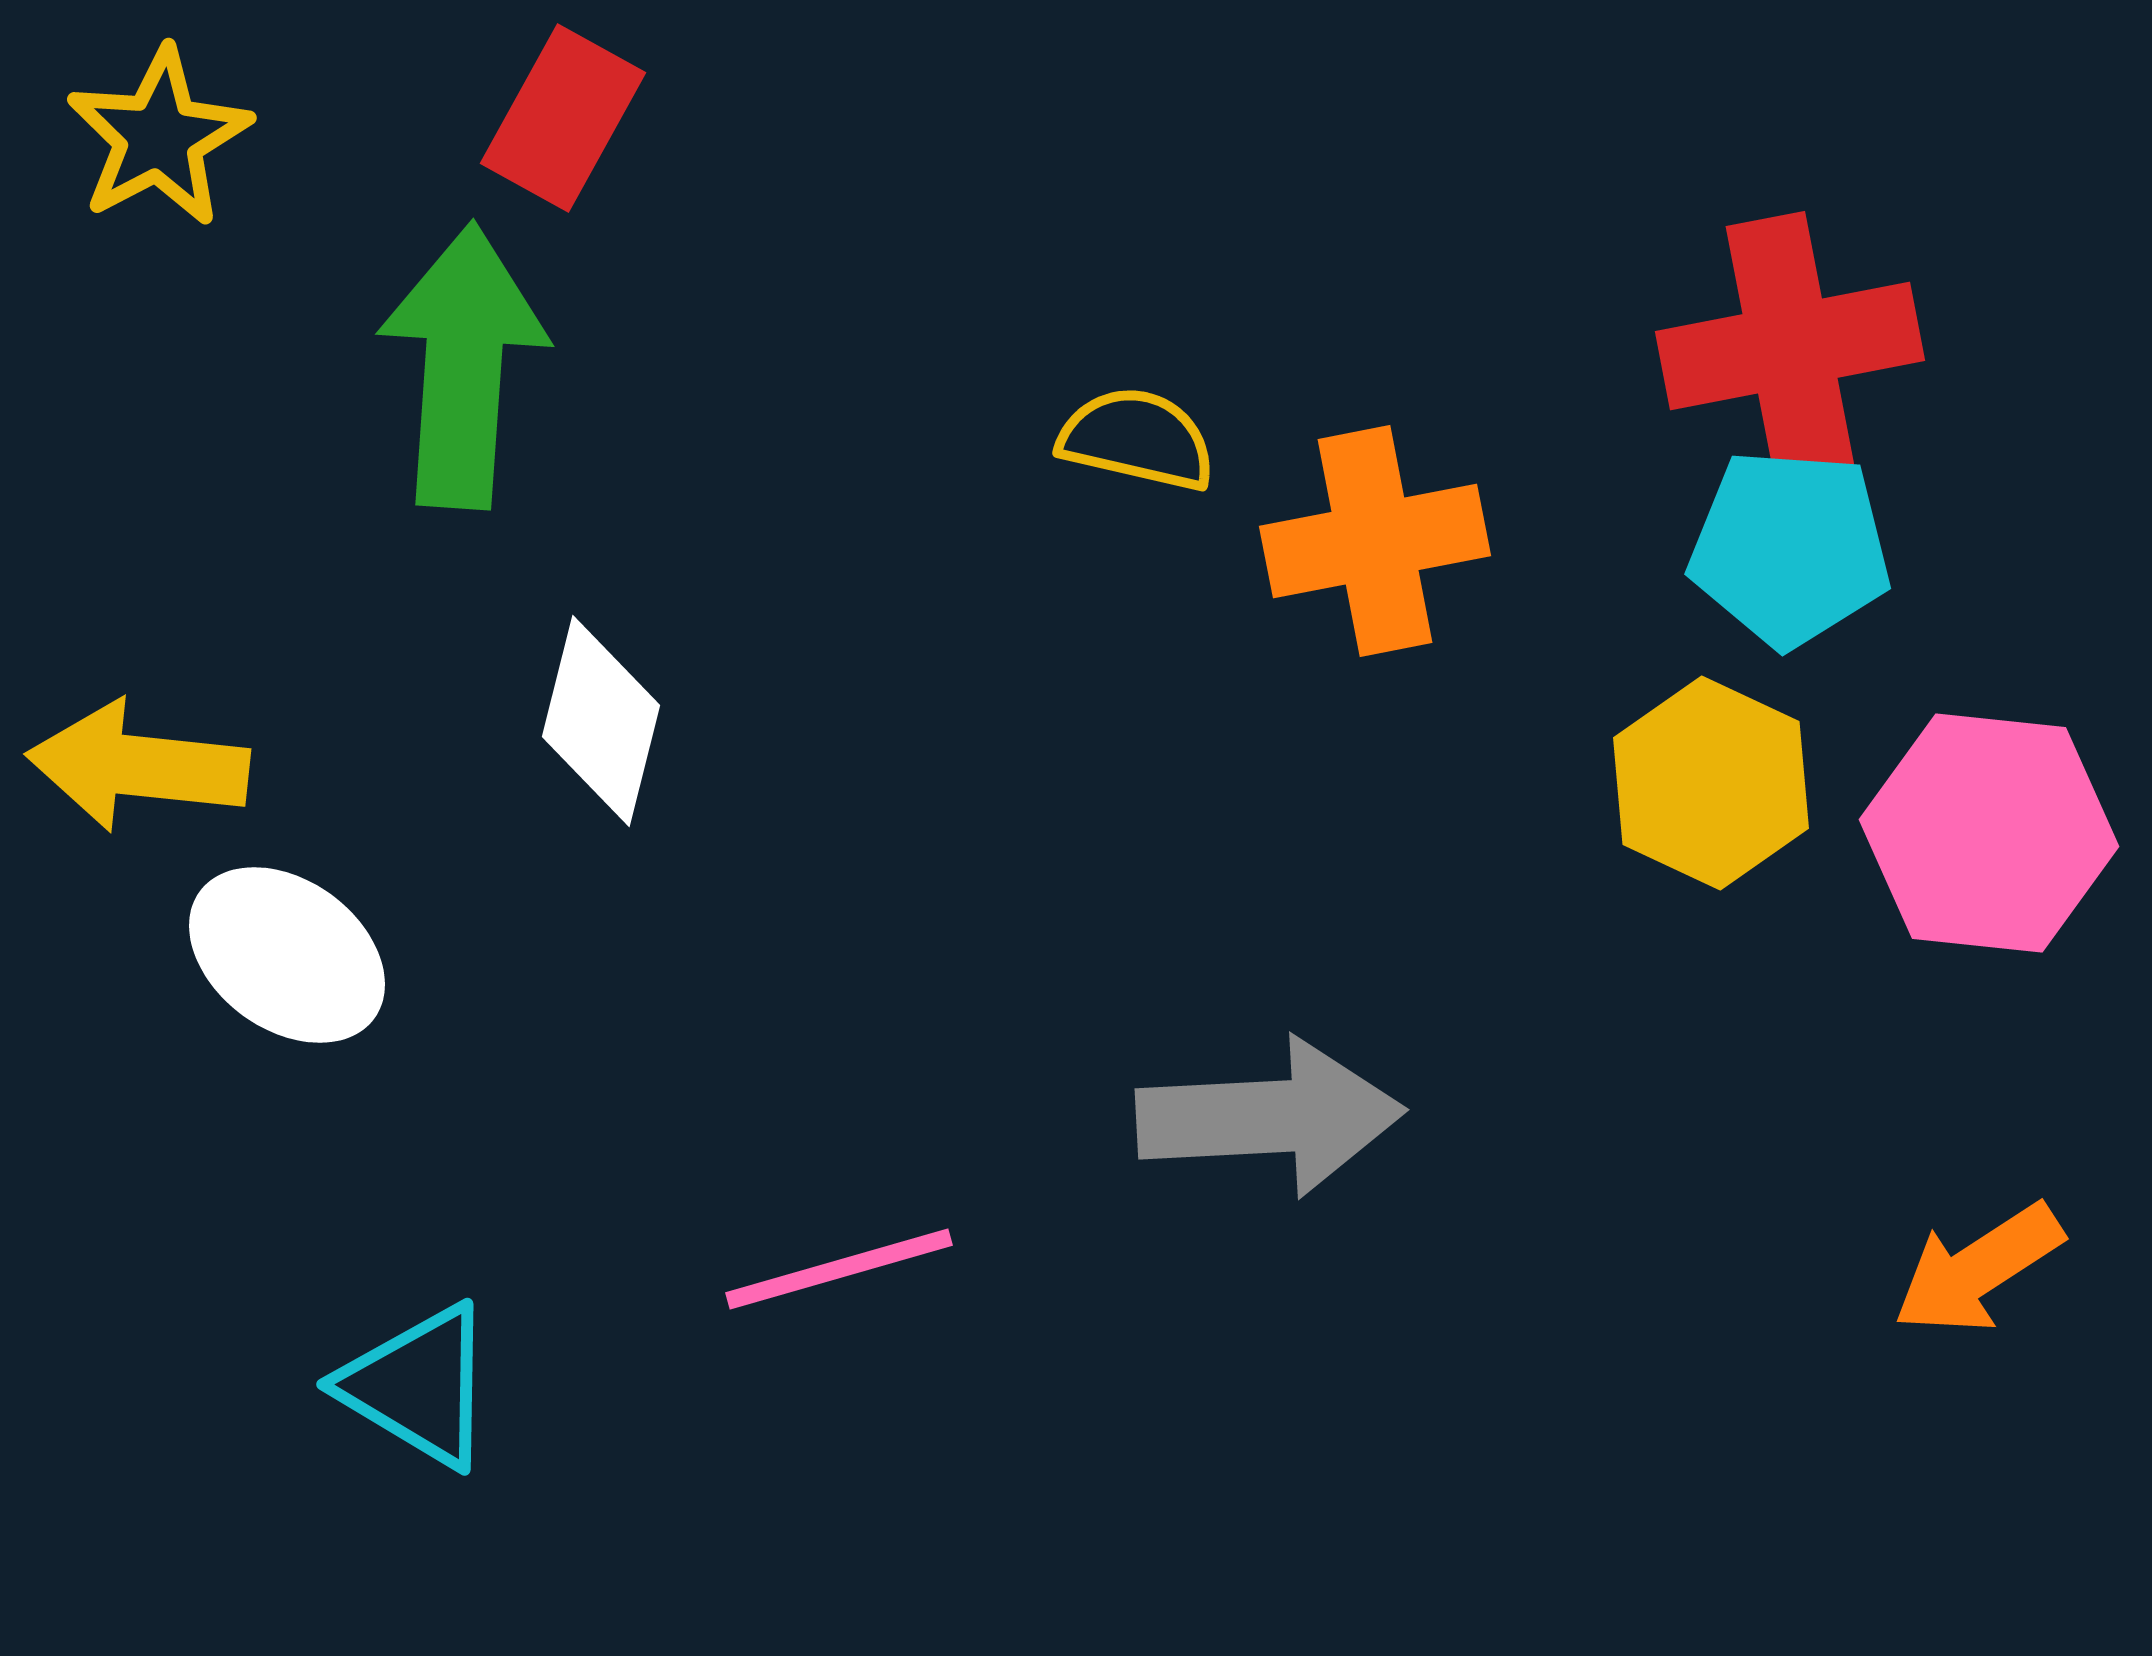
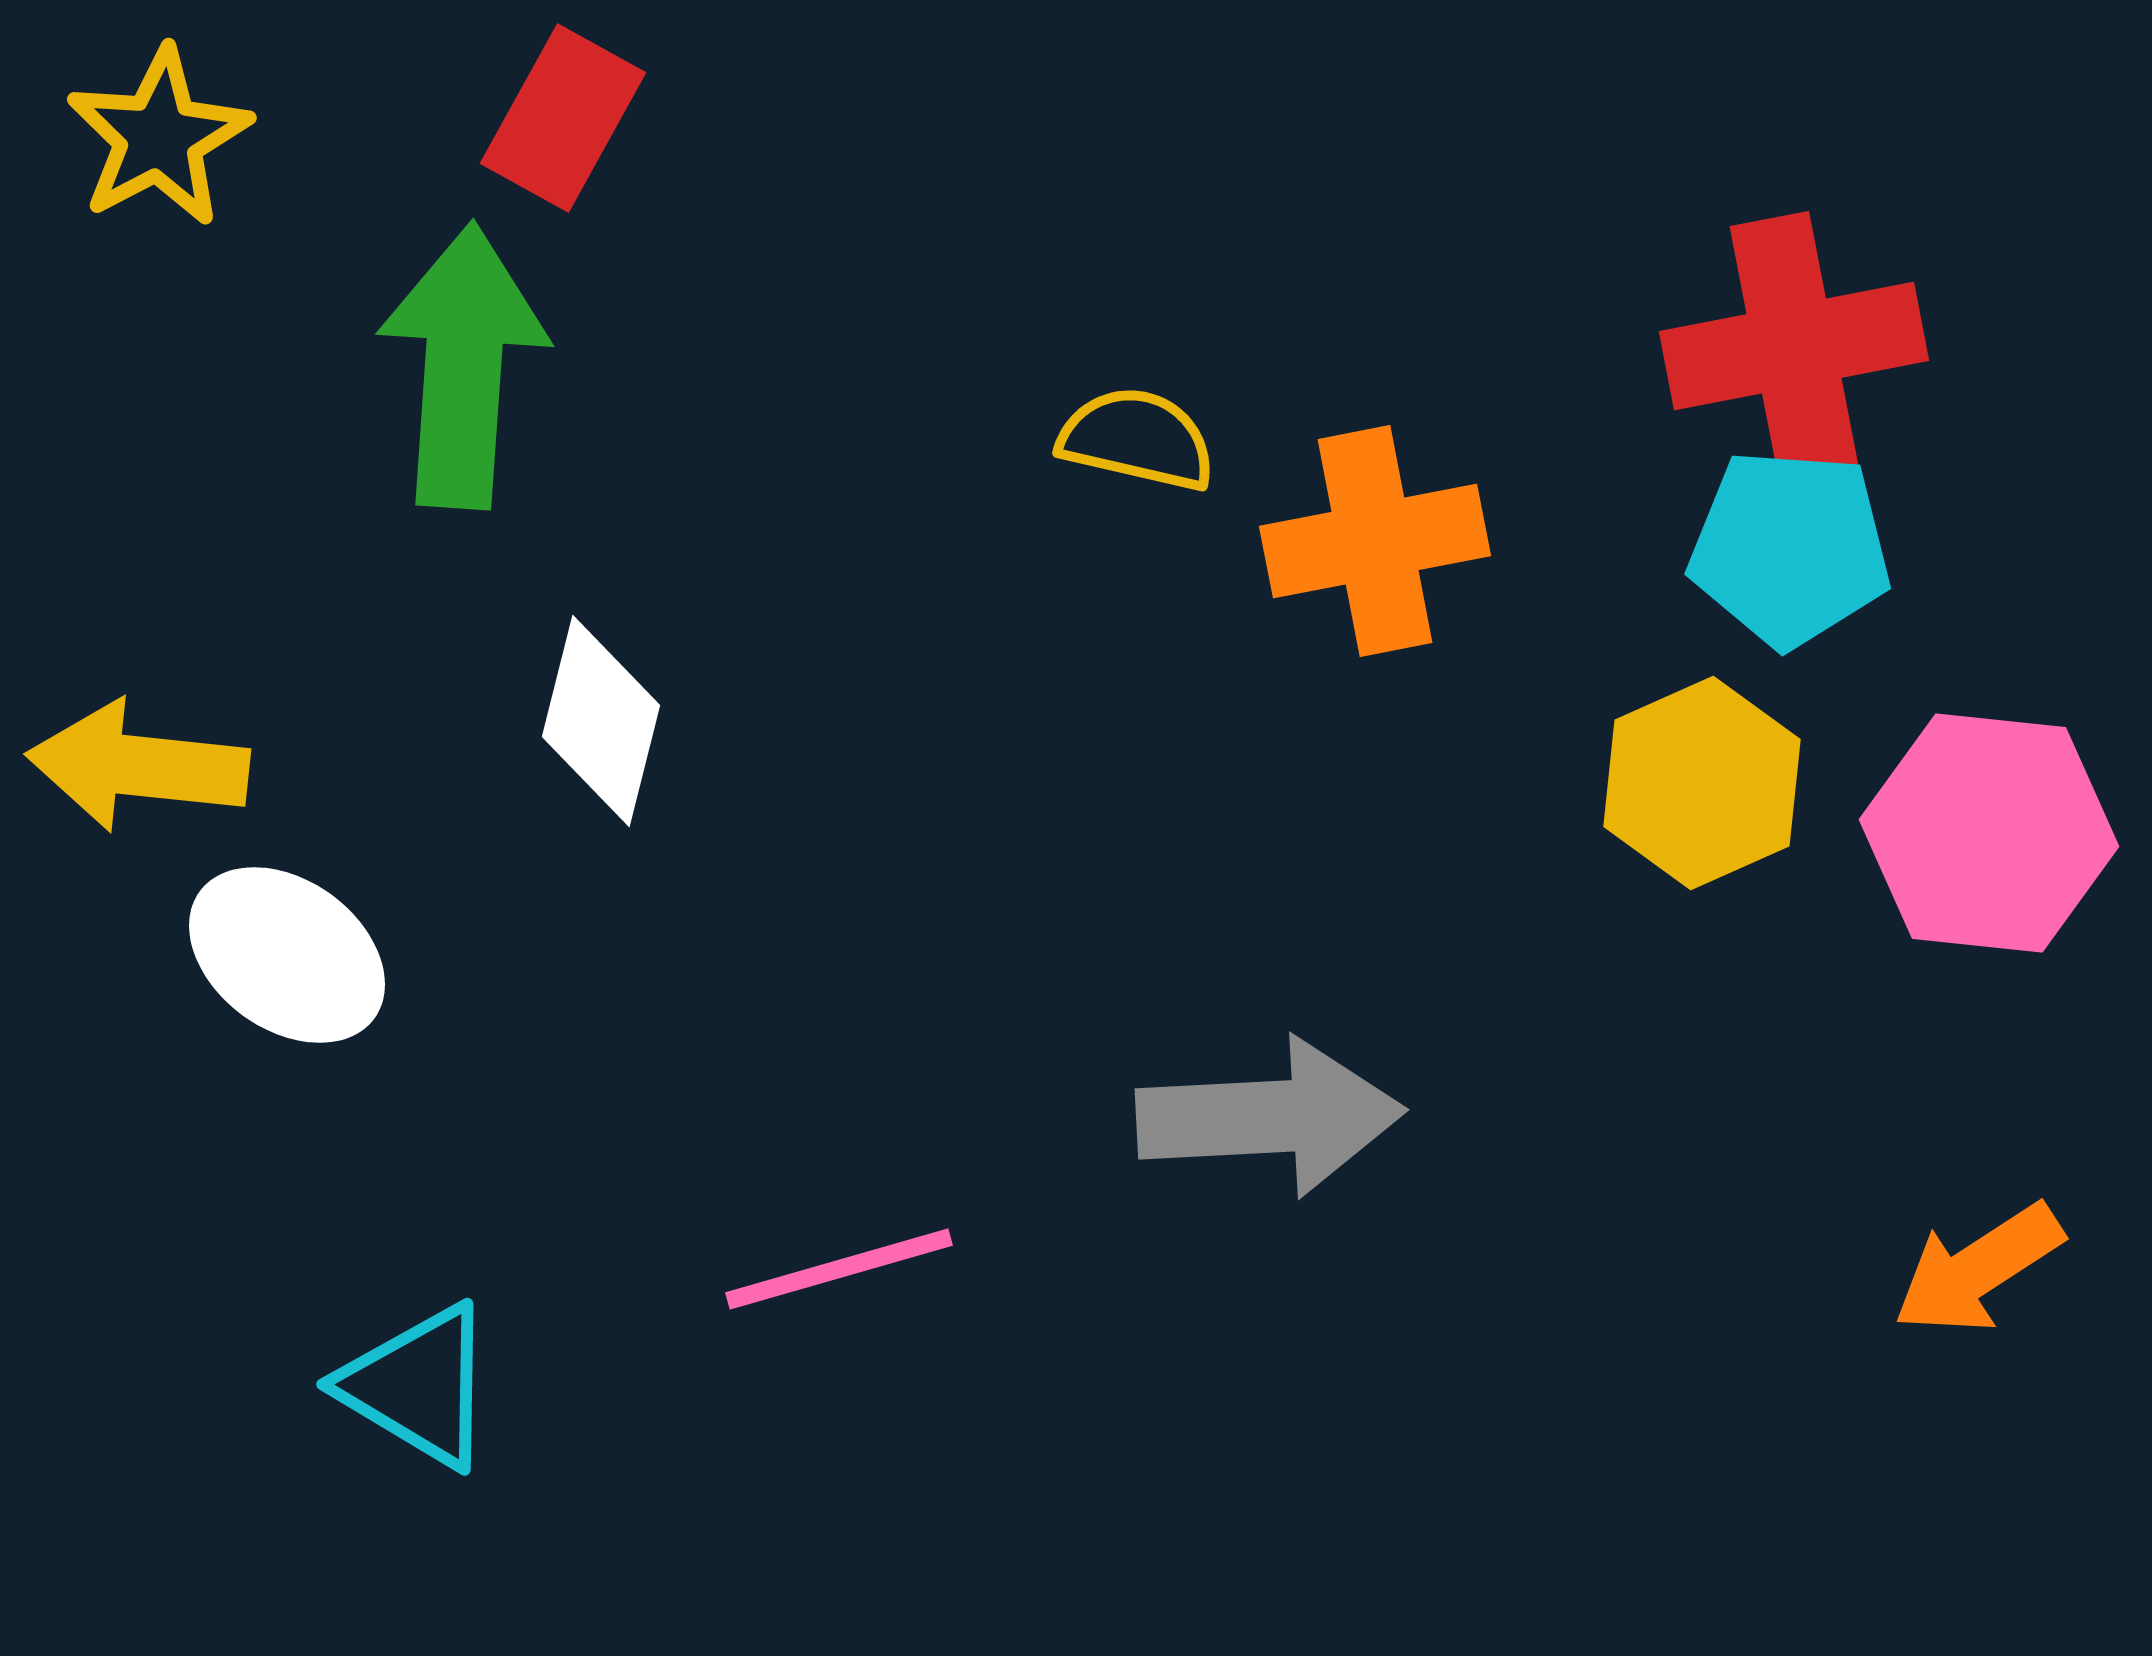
red cross: moved 4 px right
yellow hexagon: moved 9 px left; rotated 11 degrees clockwise
